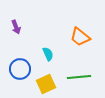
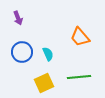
purple arrow: moved 2 px right, 9 px up
orange trapezoid: rotated 10 degrees clockwise
blue circle: moved 2 px right, 17 px up
yellow square: moved 2 px left, 1 px up
